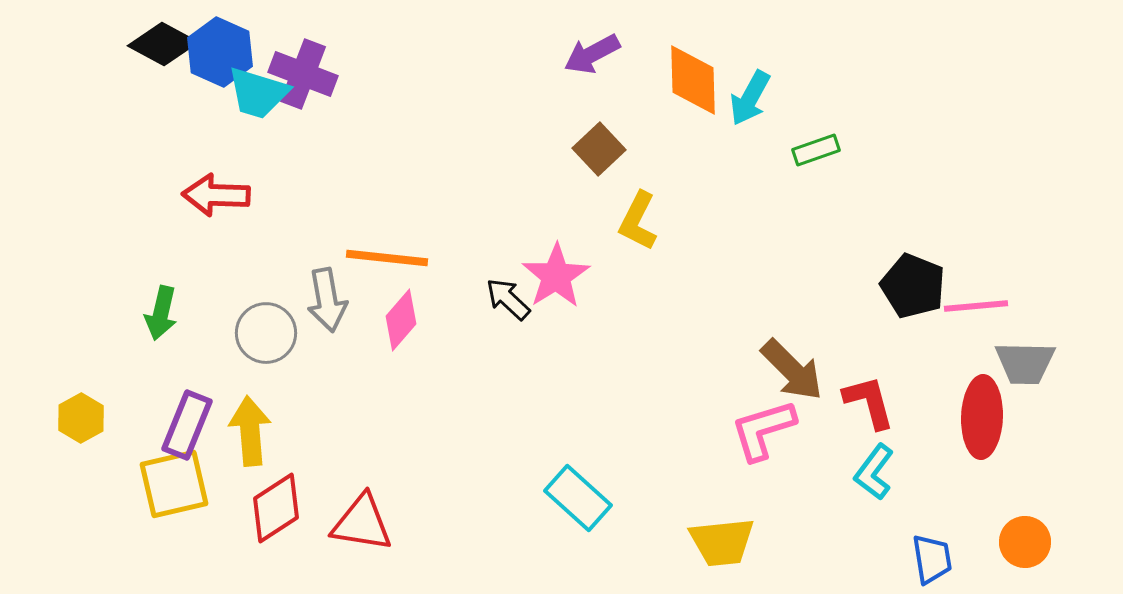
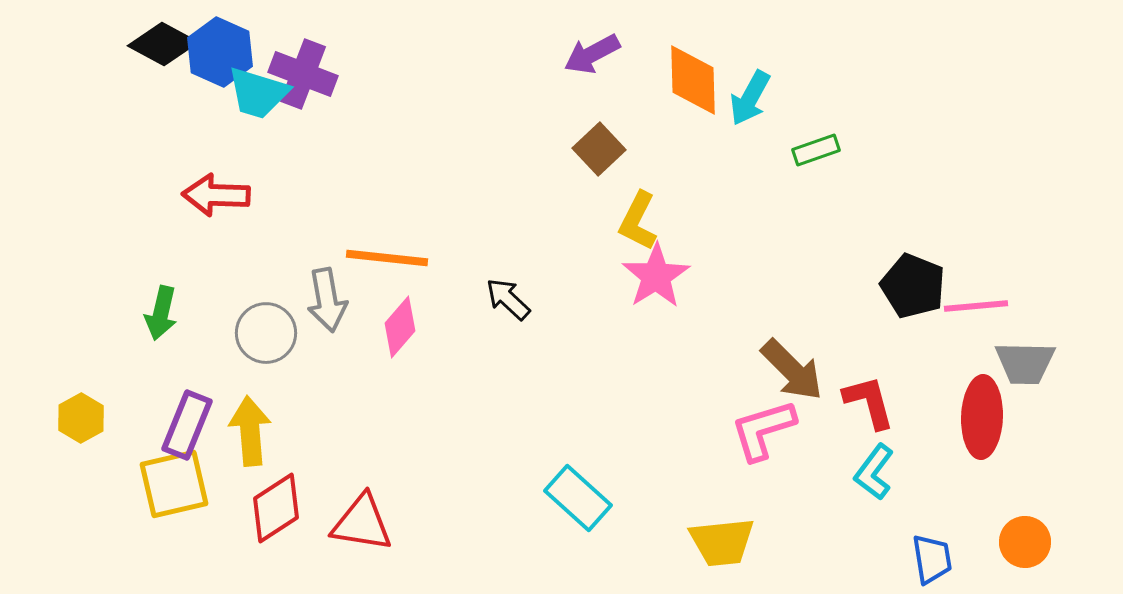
pink star: moved 100 px right
pink diamond: moved 1 px left, 7 px down
